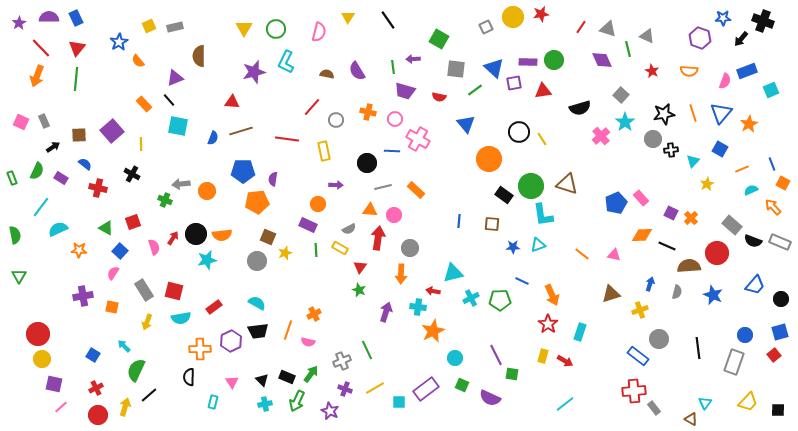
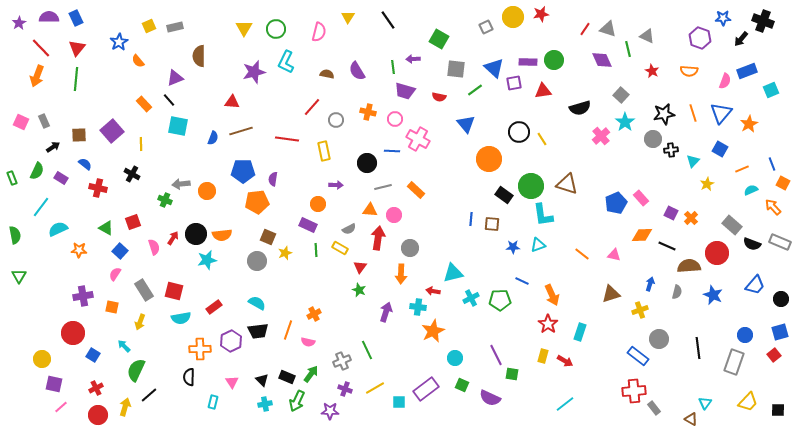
red line at (581, 27): moved 4 px right, 2 px down
blue line at (459, 221): moved 12 px right, 2 px up
black semicircle at (753, 241): moved 1 px left, 3 px down
pink semicircle at (113, 273): moved 2 px right, 1 px down
yellow arrow at (147, 322): moved 7 px left
red circle at (38, 334): moved 35 px right, 1 px up
purple star at (330, 411): rotated 24 degrees counterclockwise
